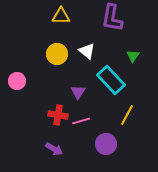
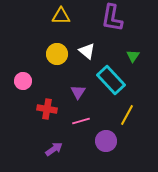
pink circle: moved 6 px right
red cross: moved 11 px left, 6 px up
purple circle: moved 3 px up
purple arrow: rotated 66 degrees counterclockwise
